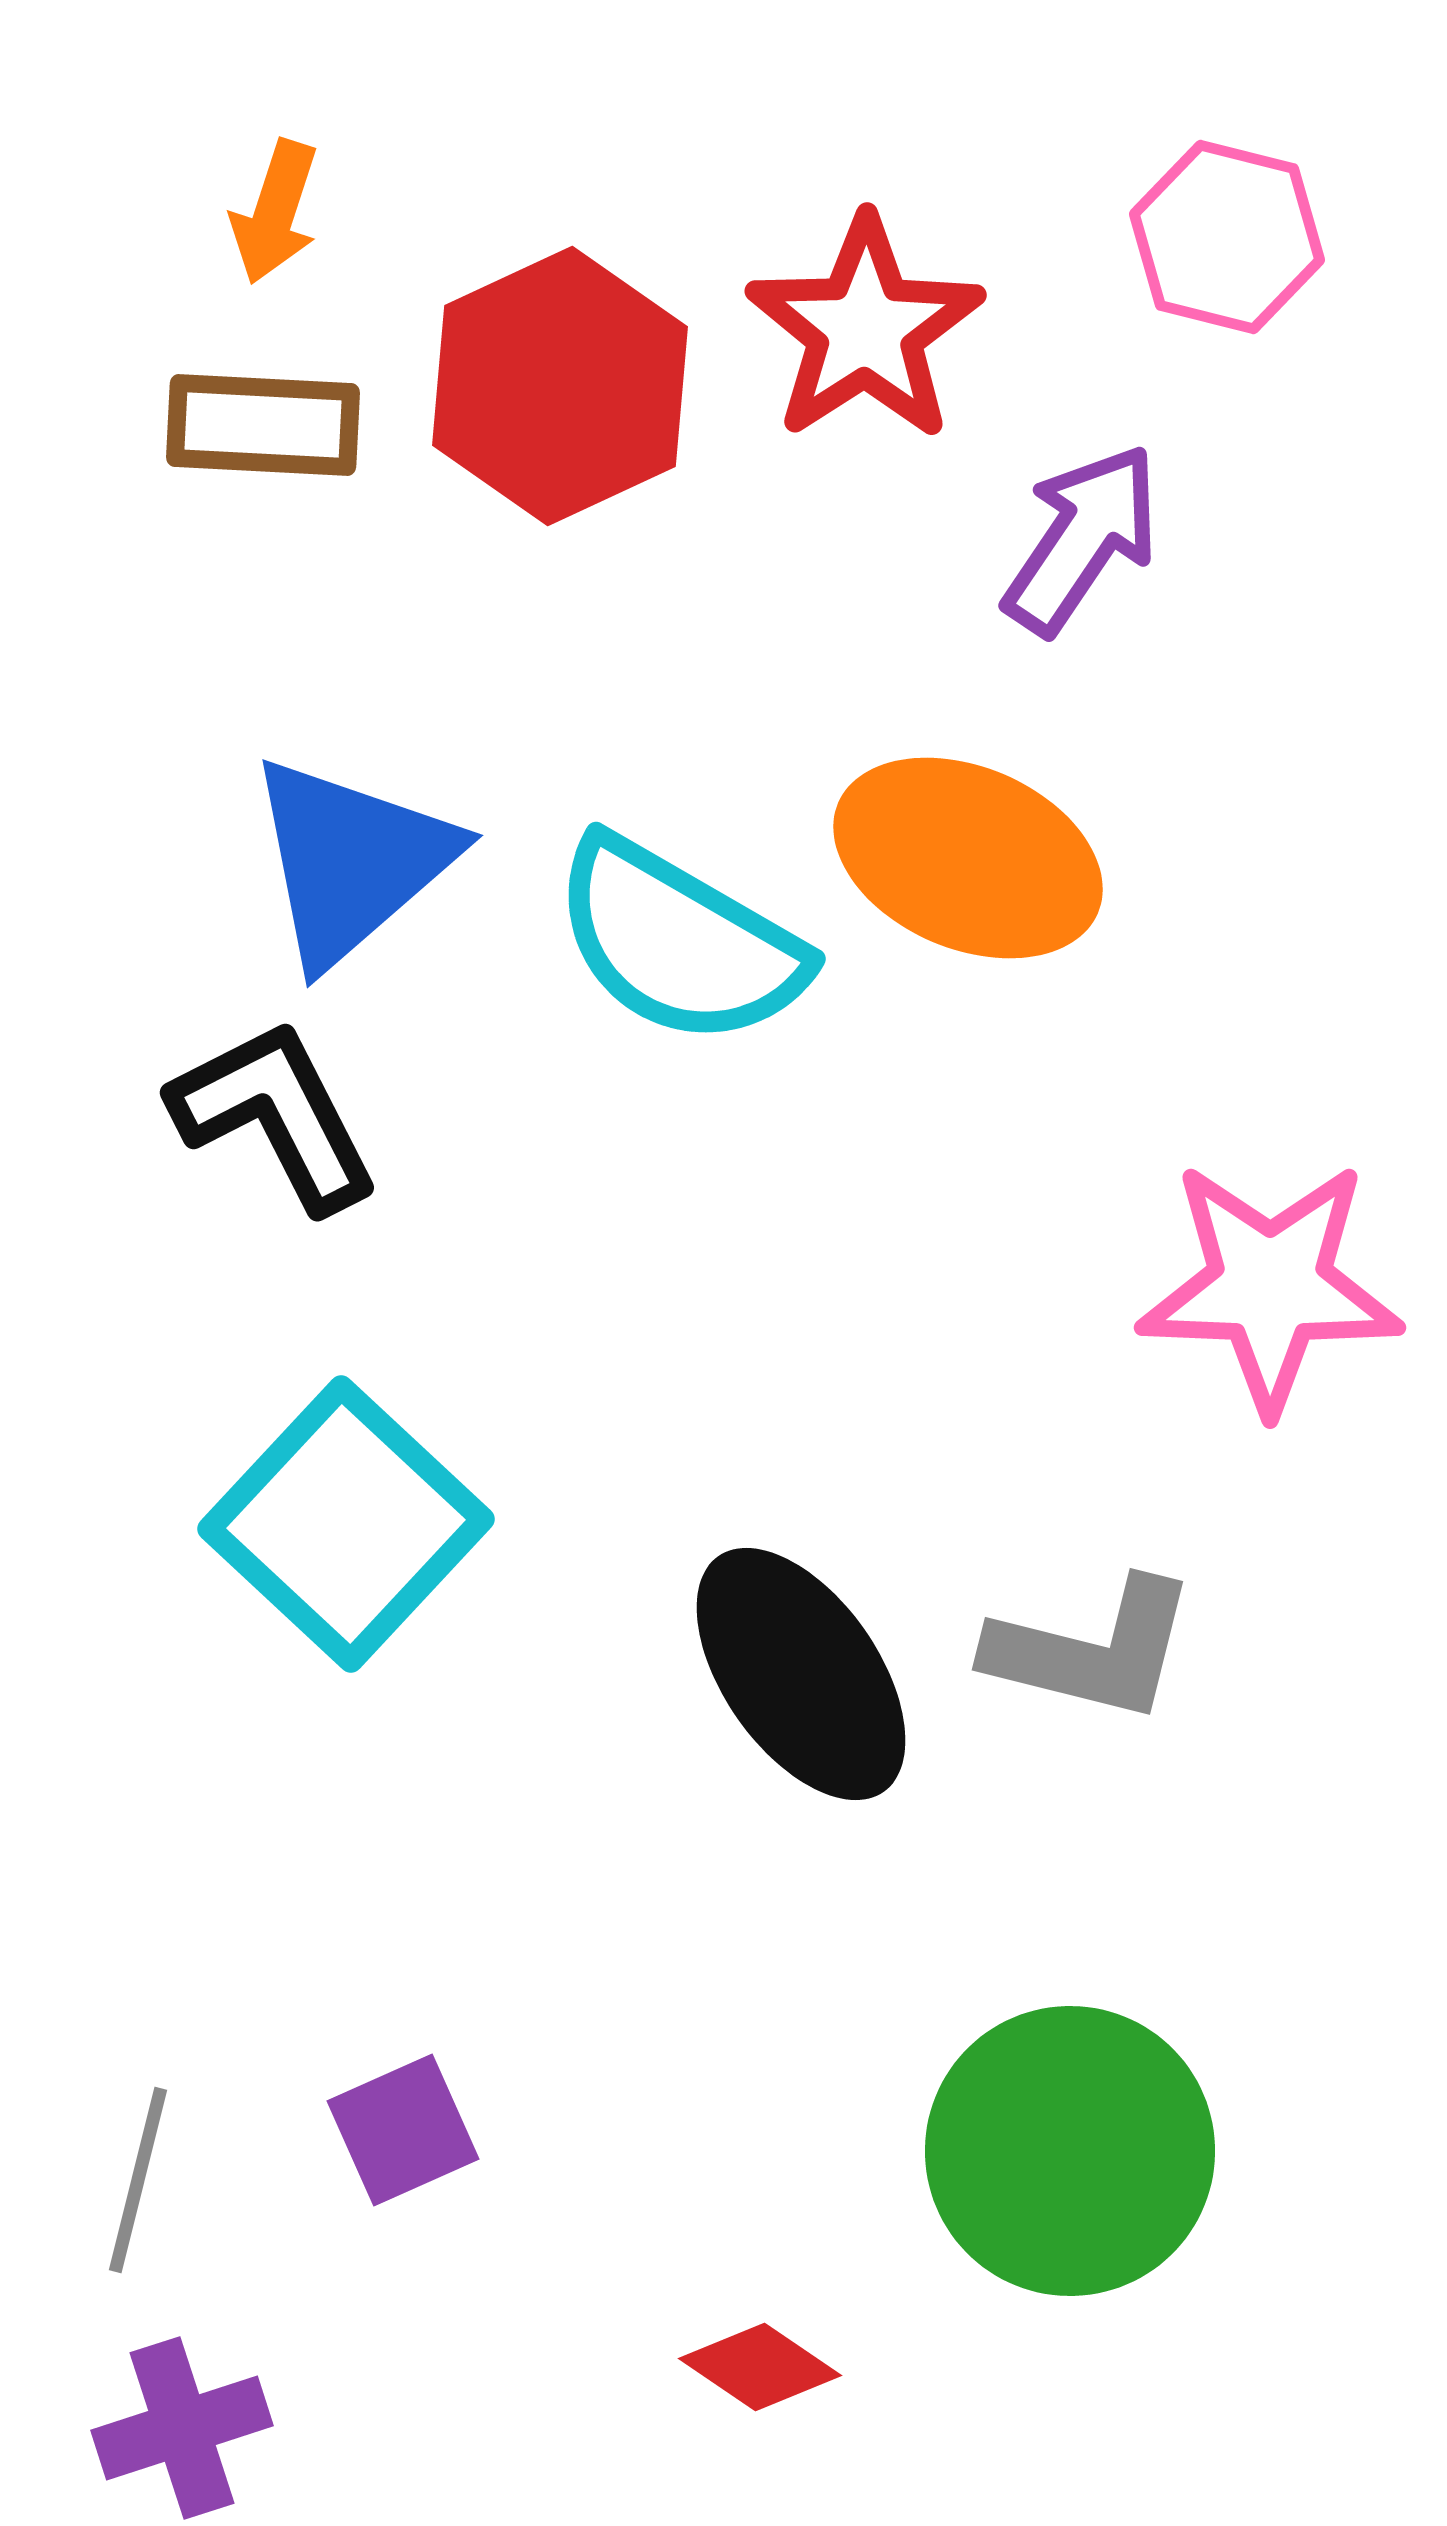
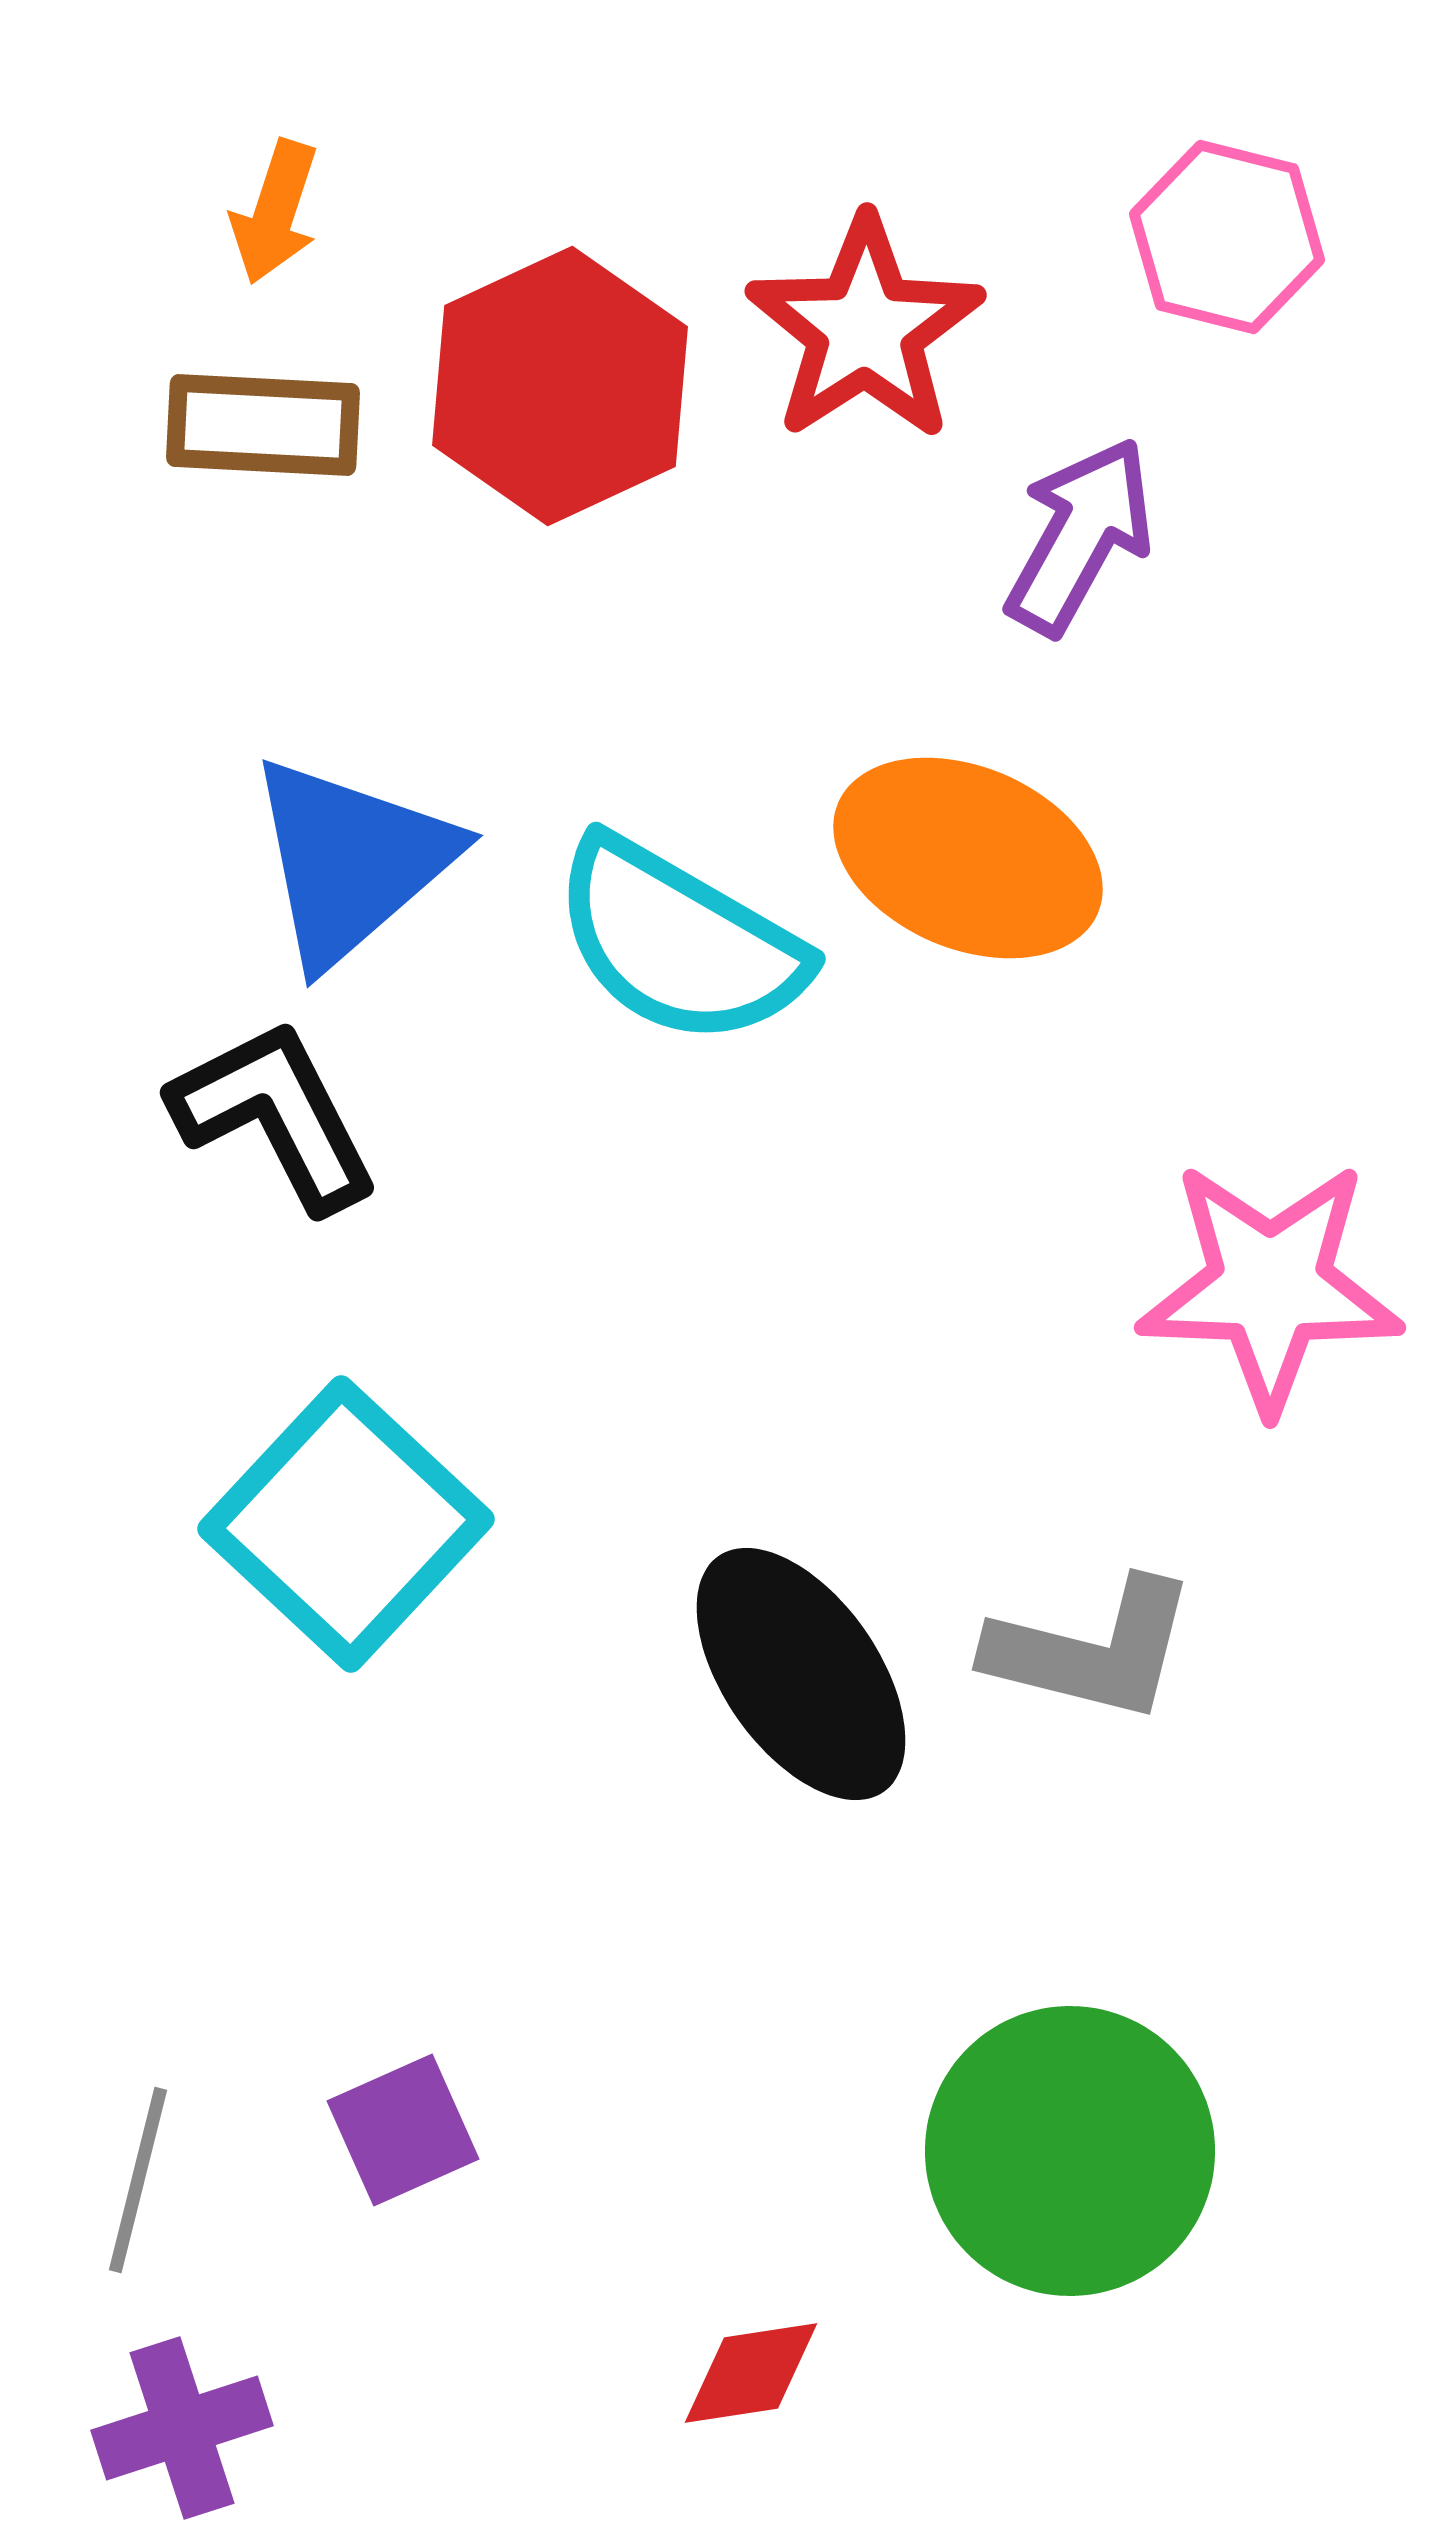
purple arrow: moved 2 px left, 3 px up; rotated 5 degrees counterclockwise
red diamond: moved 9 px left, 6 px down; rotated 43 degrees counterclockwise
